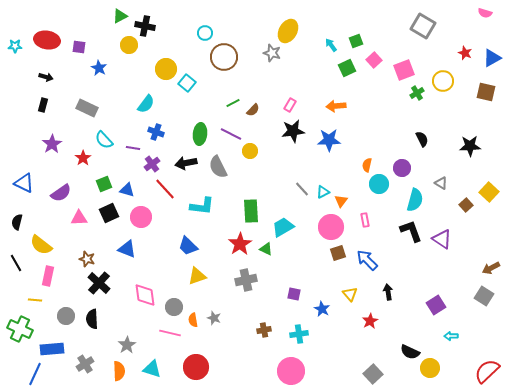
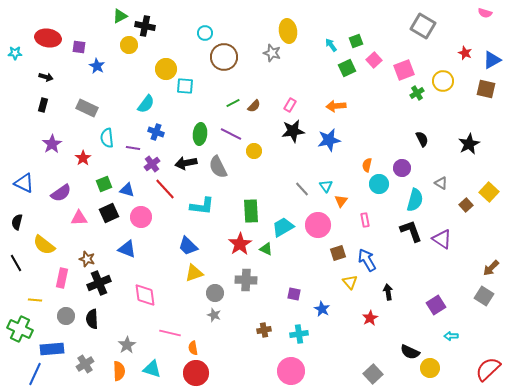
yellow ellipse at (288, 31): rotated 40 degrees counterclockwise
red ellipse at (47, 40): moved 1 px right, 2 px up
cyan star at (15, 46): moved 7 px down
blue triangle at (492, 58): moved 2 px down
blue star at (99, 68): moved 2 px left, 2 px up
cyan square at (187, 83): moved 2 px left, 3 px down; rotated 36 degrees counterclockwise
brown square at (486, 92): moved 3 px up
brown semicircle at (253, 110): moved 1 px right, 4 px up
cyan semicircle at (104, 140): moved 3 px right, 2 px up; rotated 36 degrees clockwise
blue star at (329, 140): rotated 10 degrees counterclockwise
black star at (470, 146): moved 1 px left, 2 px up; rotated 25 degrees counterclockwise
yellow circle at (250, 151): moved 4 px right
cyan triangle at (323, 192): moved 3 px right, 6 px up; rotated 40 degrees counterclockwise
pink circle at (331, 227): moved 13 px left, 2 px up
yellow semicircle at (41, 245): moved 3 px right
blue arrow at (367, 260): rotated 15 degrees clockwise
brown arrow at (491, 268): rotated 18 degrees counterclockwise
pink rectangle at (48, 276): moved 14 px right, 2 px down
yellow triangle at (197, 276): moved 3 px left, 3 px up
gray cross at (246, 280): rotated 15 degrees clockwise
black cross at (99, 283): rotated 25 degrees clockwise
yellow triangle at (350, 294): moved 12 px up
gray circle at (174, 307): moved 41 px right, 14 px up
gray star at (214, 318): moved 3 px up
orange semicircle at (193, 320): moved 28 px down
red star at (370, 321): moved 3 px up
red circle at (196, 367): moved 6 px down
red semicircle at (487, 371): moved 1 px right, 2 px up
